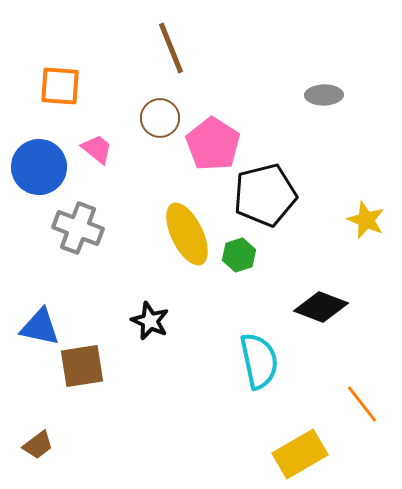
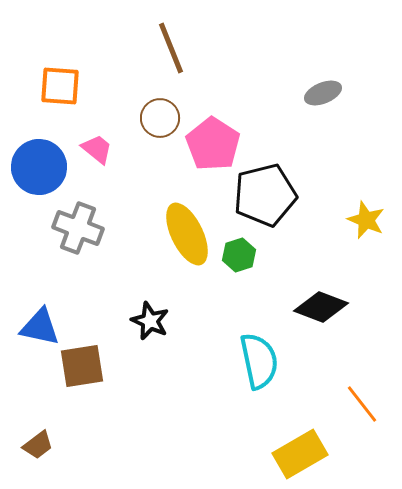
gray ellipse: moved 1 px left, 2 px up; rotated 21 degrees counterclockwise
